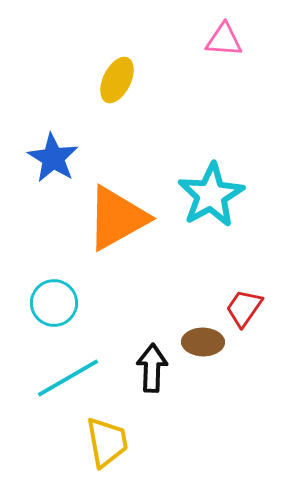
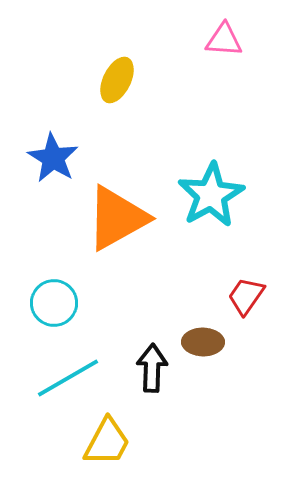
red trapezoid: moved 2 px right, 12 px up
yellow trapezoid: rotated 38 degrees clockwise
